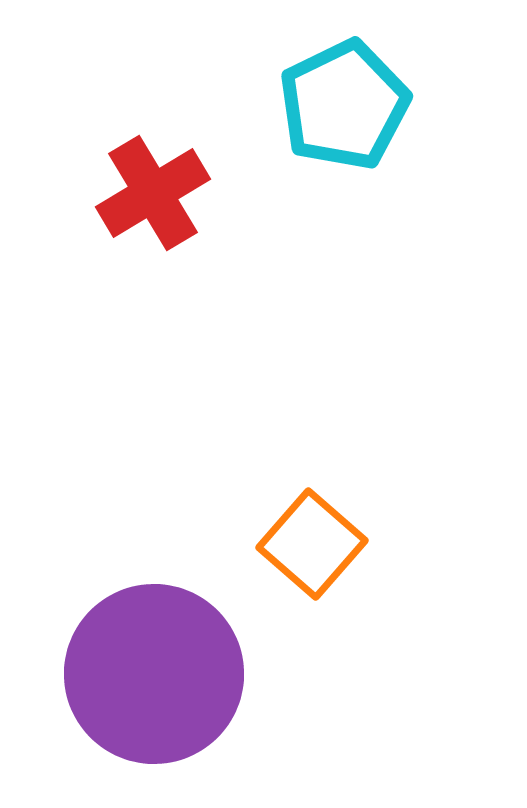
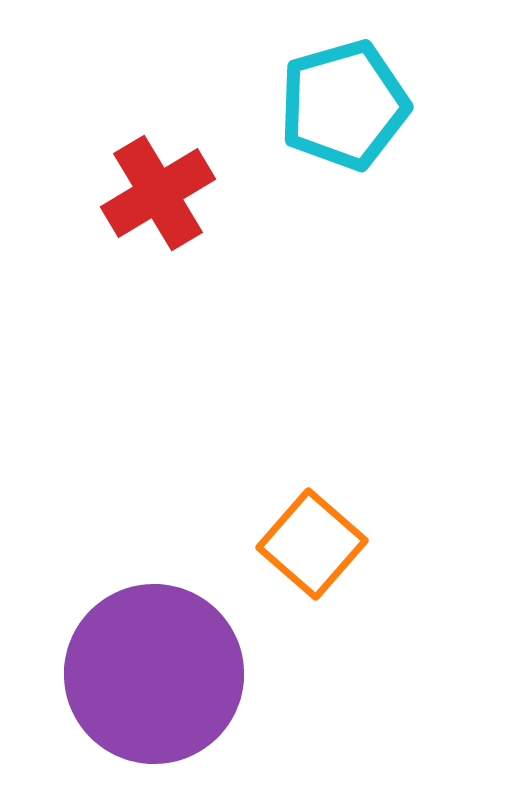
cyan pentagon: rotated 10 degrees clockwise
red cross: moved 5 px right
